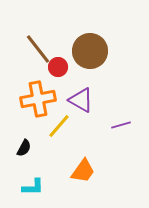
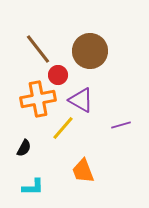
red circle: moved 8 px down
yellow line: moved 4 px right, 2 px down
orange trapezoid: rotated 124 degrees clockwise
